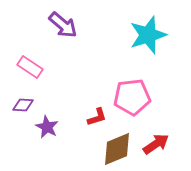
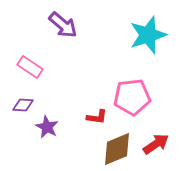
red L-shape: rotated 25 degrees clockwise
